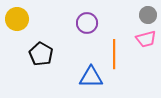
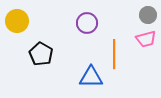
yellow circle: moved 2 px down
